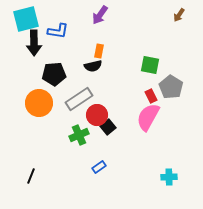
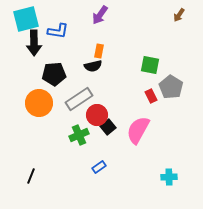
pink semicircle: moved 10 px left, 13 px down
